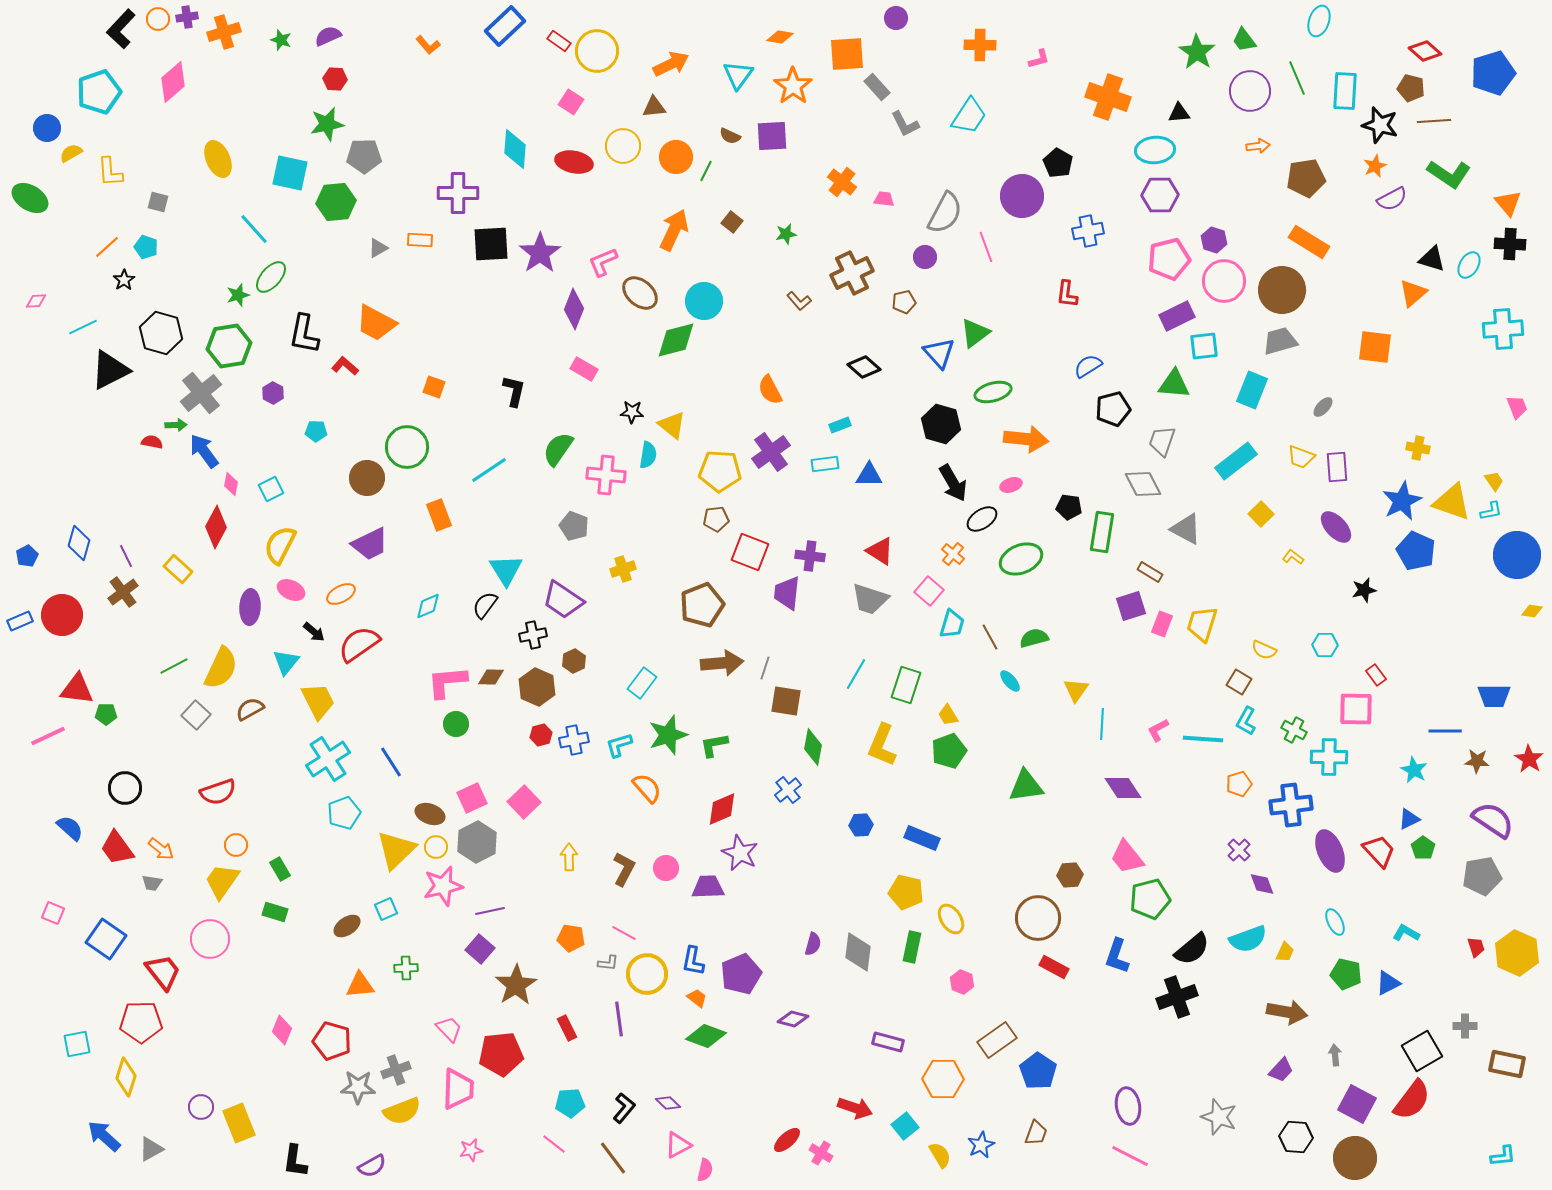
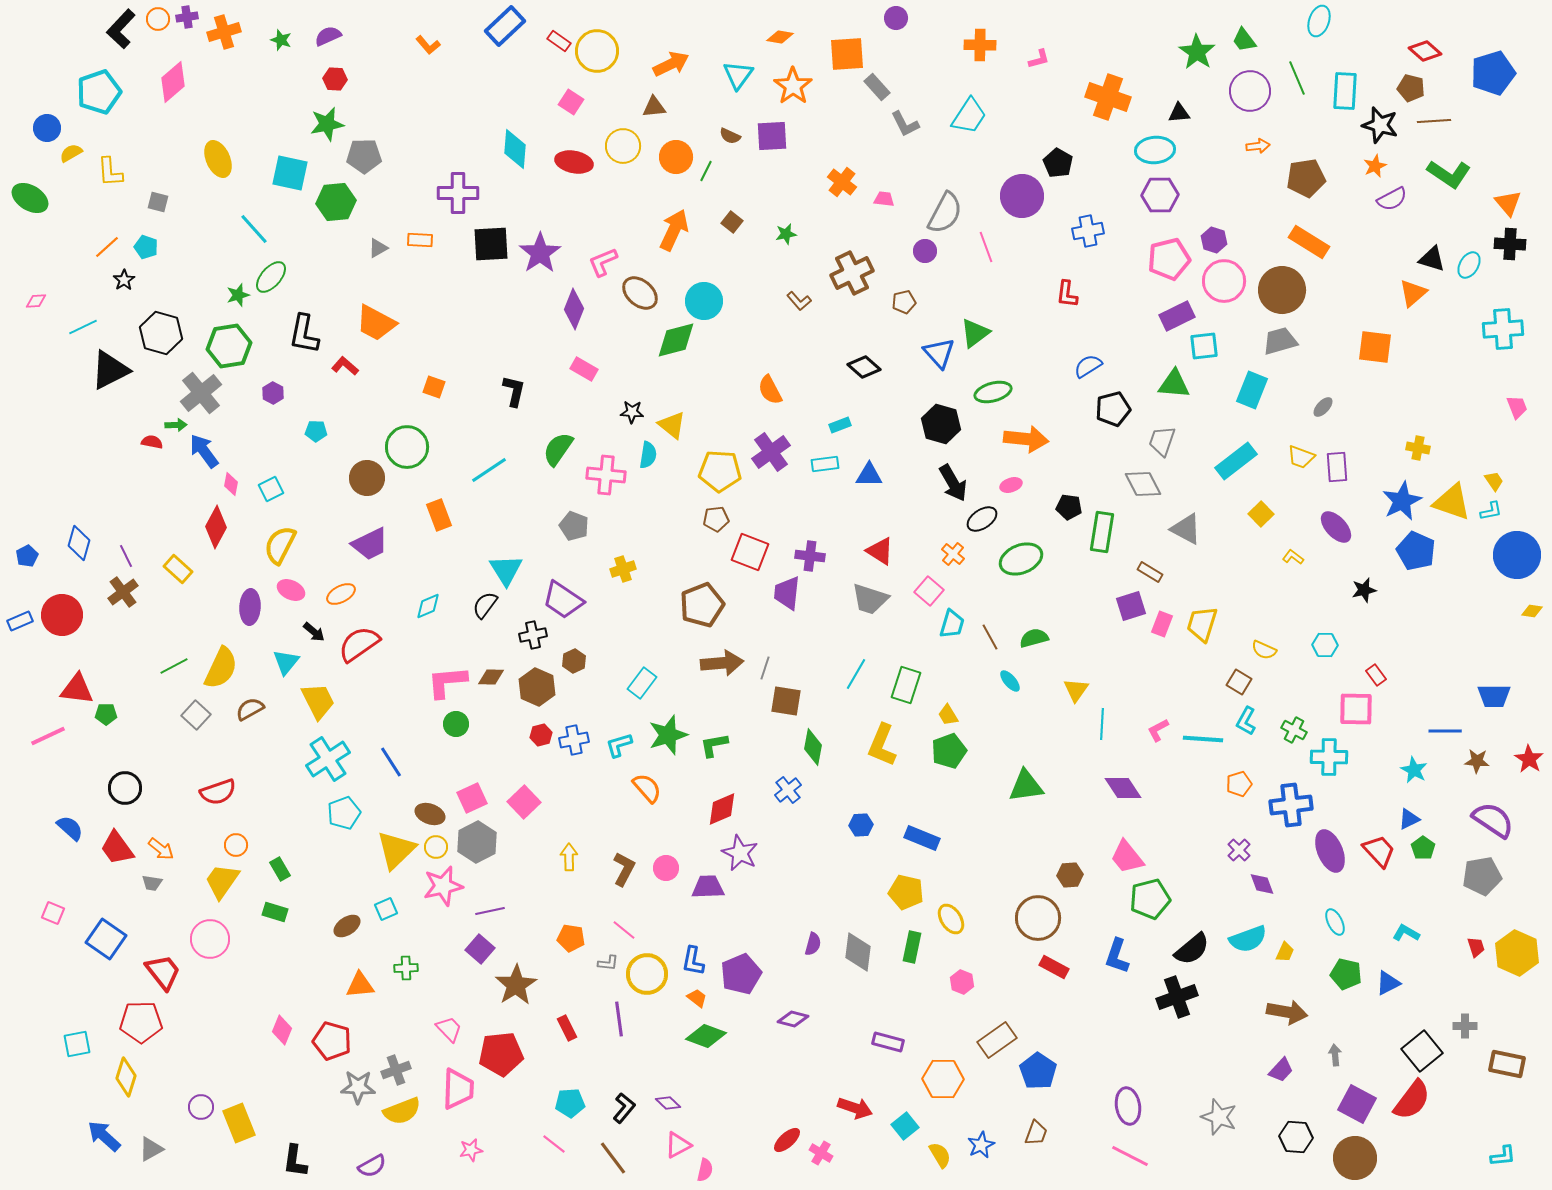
purple circle at (925, 257): moved 6 px up
pink line at (624, 933): moved 3 px up; rotated 10 degrees clockwise
black square at (1422, 1051): rotated 9 degrees counterclockwise
